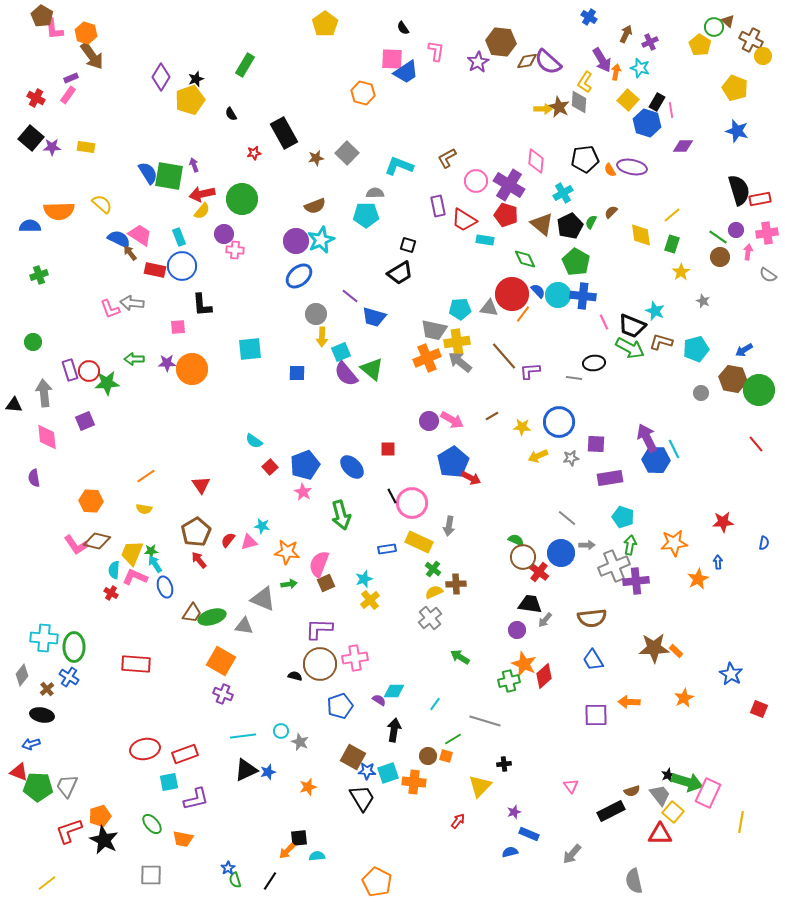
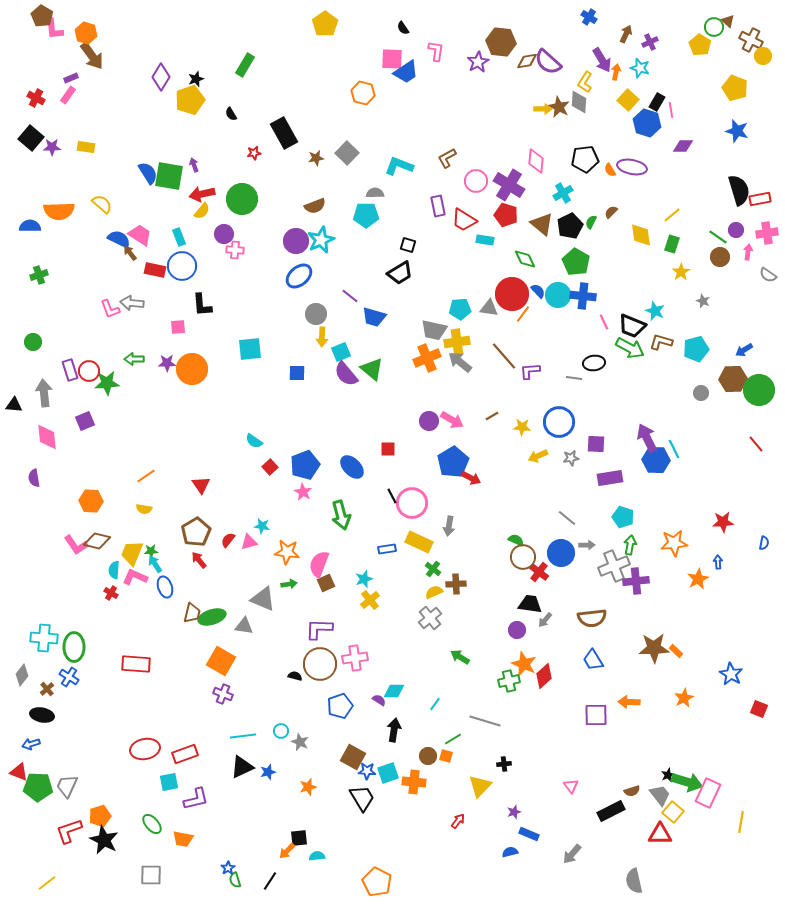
brown hexagon at (733, 379): rotated 12 degrees counterclockwise
brown trapezoid at (192, 613): rotated 20 degrees counterclockwise
black triangle at (246, 770): moved 4 px left, 3 px up
